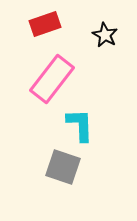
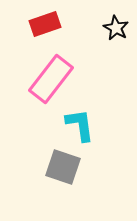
black star: moved 11 px right, 7 px up
pink rectangle: moved 1 px left
cyan L-shape: rotated 6 degrees counterclockwise
